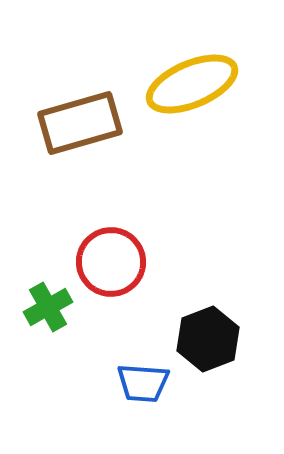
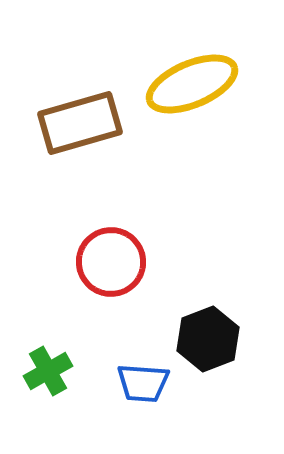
green cross: moved 64 px down
